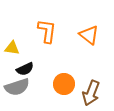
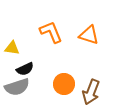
orange L-shape: moved 4 px right, 1 px down; rotated 30 degrees counterclockwise
orange triangle: rotated 20 degrees counterclockwise
brown arrow: moved 1 px up
